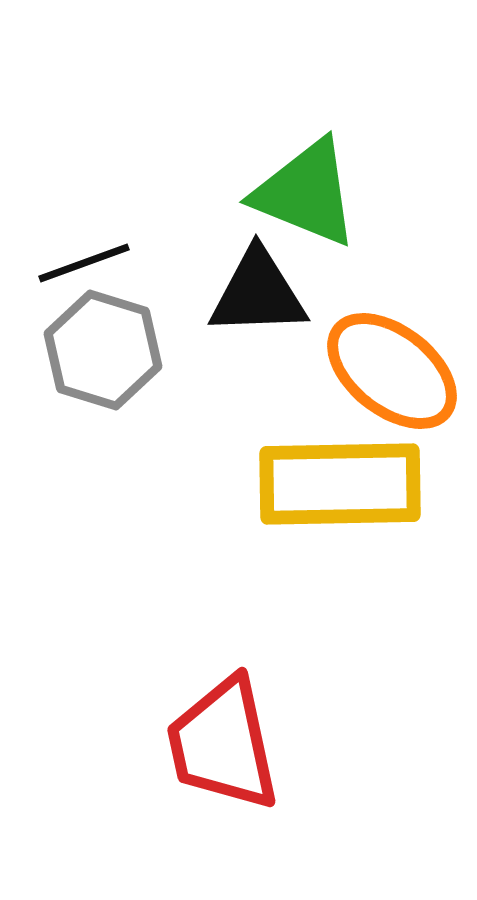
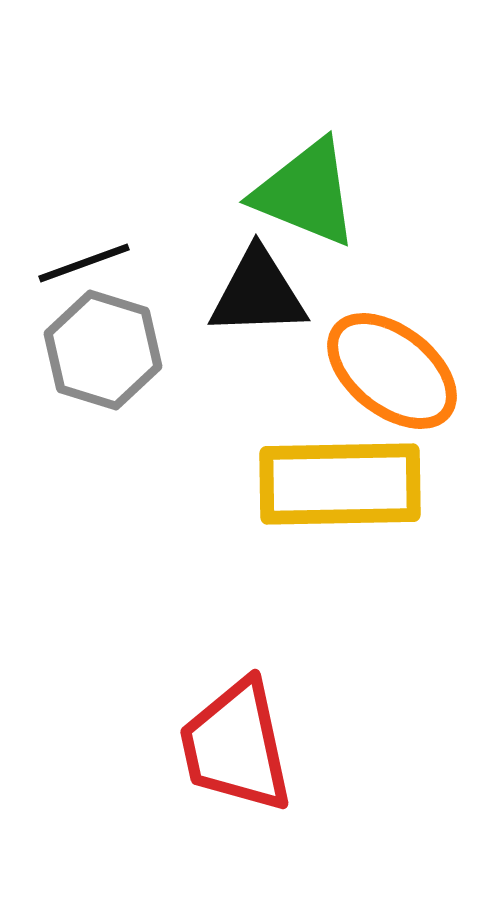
red trapezoid: moved 13 px right, 2 px down
